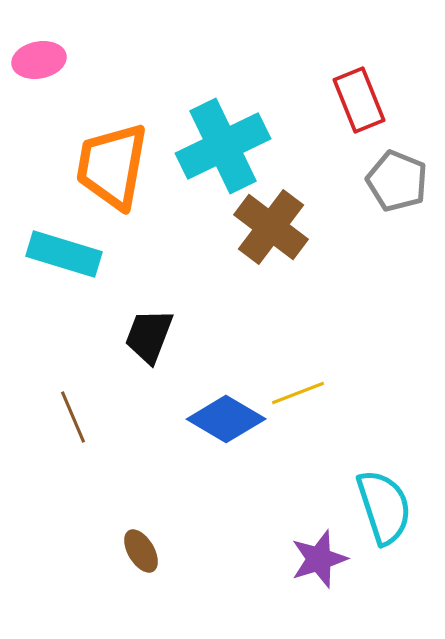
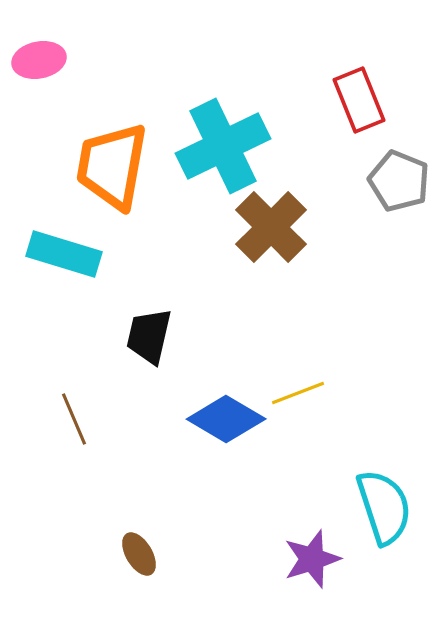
gray pentagon: moved 2 px right
brown cross: rotated 8 degrees clockwise
black trapezoid: rotated 8 degrees counterclockwise
brown line: moved 1 px right, 2 px down
brown ellipse: moved 2 px left, 3 px down
purple star: moved 7 px left
